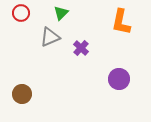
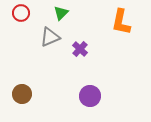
purple cross: moved 1 px left, 1 px down
purple circle: moved 29 px left, 17 px down
